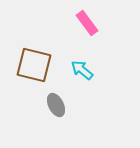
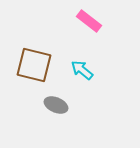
pink rectangle: moved 2 px right, 2 px up; rotated 15 degrees counterclockwise
gray ellipse: rotated 40 degrees counterclockwise
